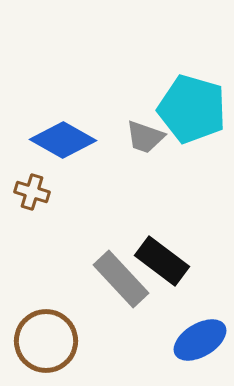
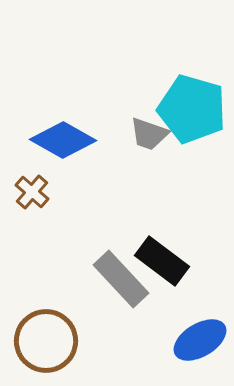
gray trapezoid: moved 4 px right, 3 px up
brown cross: rotated 24 degrees clockwise
